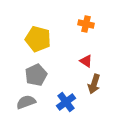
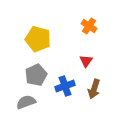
orange cross: moved 3 px right, 2 px down; rotated 21 degrees clockwise
red triangle: rotated 32 degrees clockwise
brown arrow: moved 5 px down
blue cross: moved 1 px left, 16 px up; rotated 18 degrees clockwise
